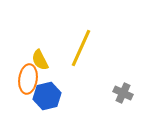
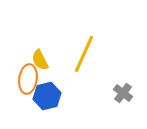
yellow line: moved 3 px right, 6 px down
gray cross: rotated 12 degrees clockwise
